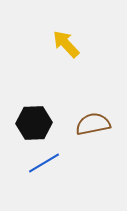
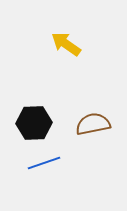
yellow arrow: rotated 12 degrees counterclockwise
blue line: rotated 12 degrees clockwise
